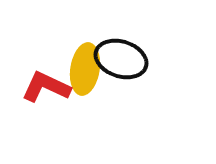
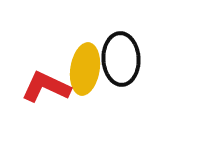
black ellipse: rotated 69 degrees clockwise
